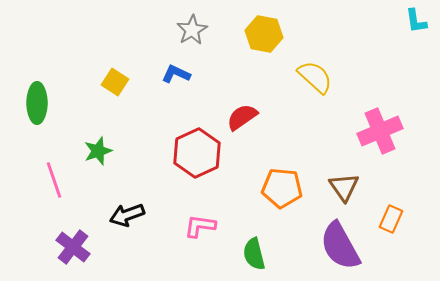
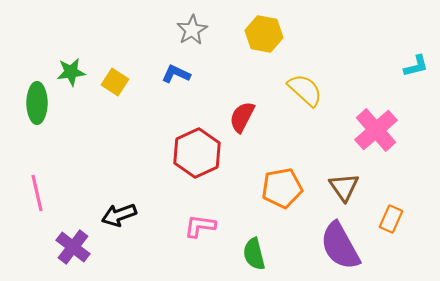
cyan L-shape: moved 45 px down; rotated 96 degrees counterclockwise
yellow semicircle: moved 10 px left, 13 px down
red semicircle: rotated 28 degrees counterclockwise
pink cross: moved 4 px left, 1 px up; rotated 18 degrees counterclockwise
green star: moved 27 px left, 79 px up; rotated 12 degrees clockwise
pink line: moved 17 px left, 13 px down; rotated 6 degrees clockwise
orange pentagon: rotated 15 degrees counterclockwise
black arrow: moved 8 px left
